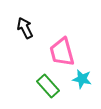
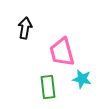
black arrow: rotated 35 degrees clockwise
green rectangle: moved 1 px down; rotated 35 degrees clockwise
